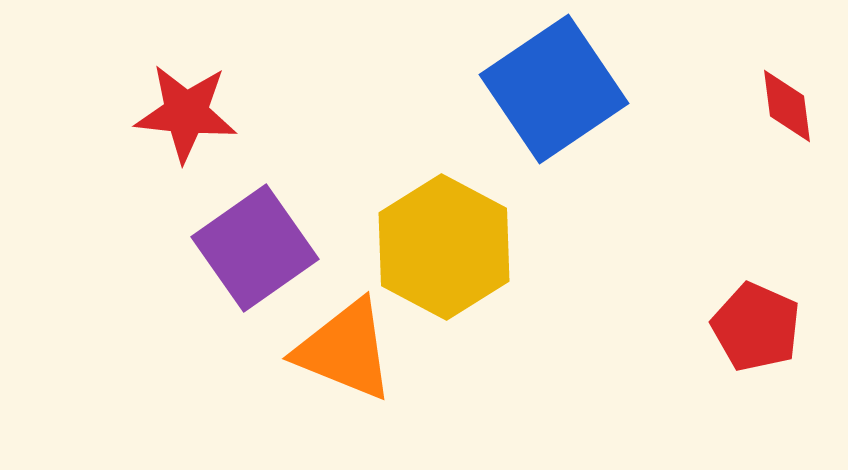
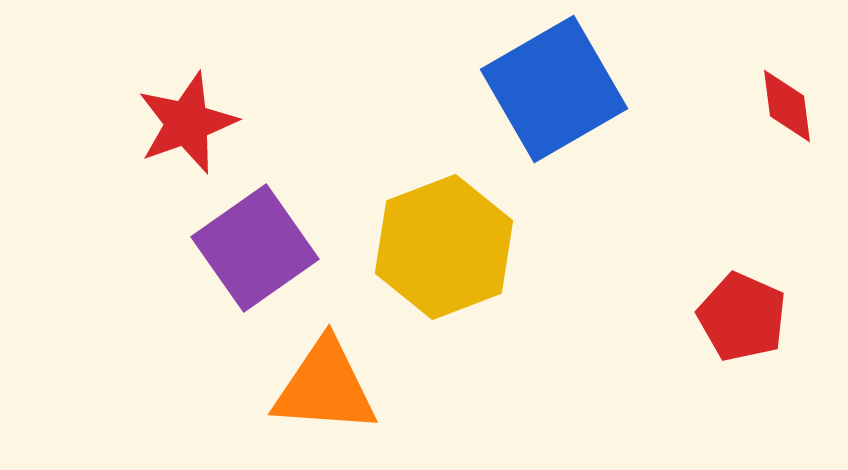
blue square: rotated 4 degrees clockwise
red star: moved 1 px right, 10 px down; rotated 26 degrees counterclockwise
yellow hexagon: rotated 11 degrees clockwise
red pentagon: moved 14 px left, 10 px up
orange triangle: moved 20 px left, 37 px down; rotated 18 degrees counterclockwise
